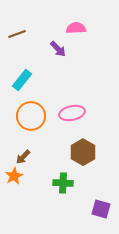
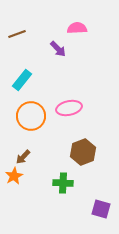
pink semicircle: moved 1 px right
pink ellipse: moved 3 px left, 5 px up
brown hexagon: rotated 10 degrees clockwise
